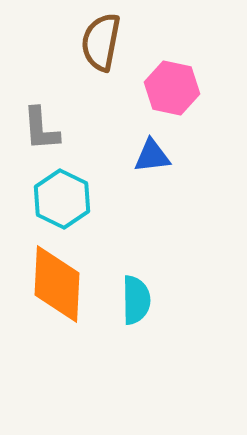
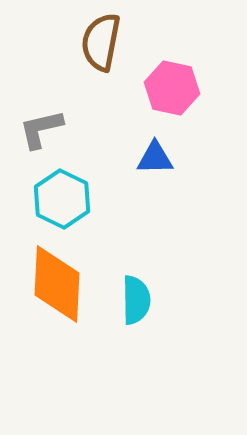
gray L-shape: rotated 81 degrees clockwise
blue triangle: moved 3 px right, 2 px down; rotated 6 degrees clockwise
